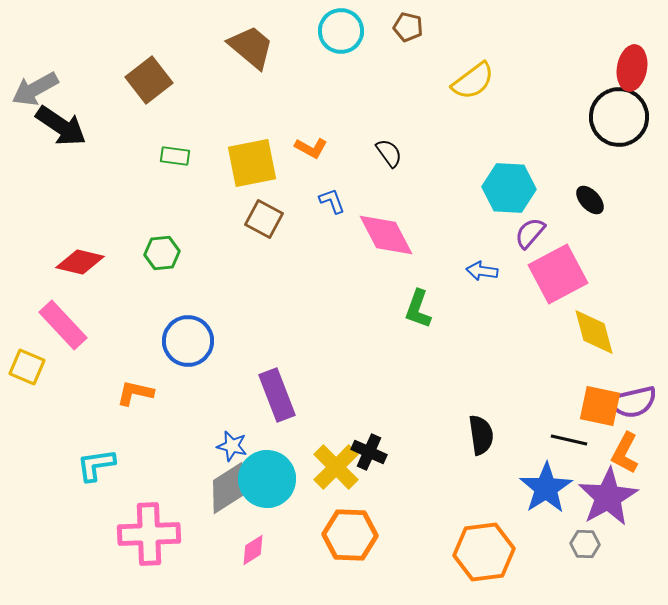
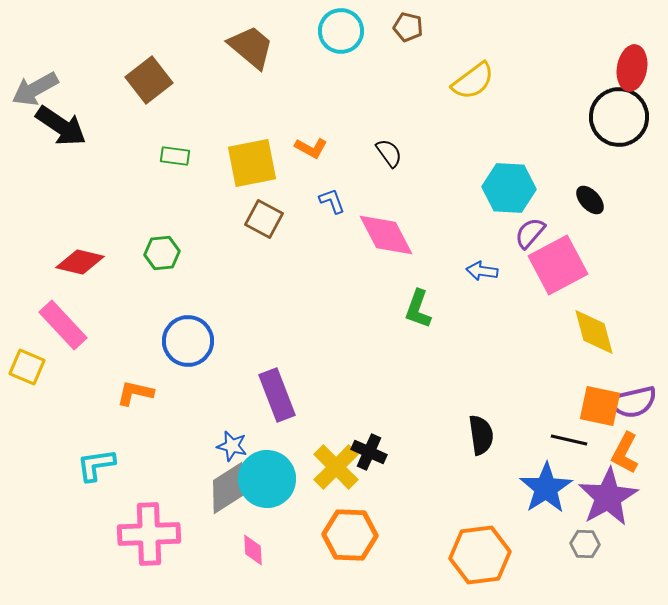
pink square at (558, 274): moved 9 px up
pink diamond at (253, 550): rotated 60 degrees counterclockwise
orange hexagon at (484, 552): moved 4 px left, 3 px down
